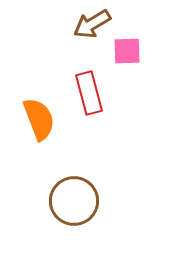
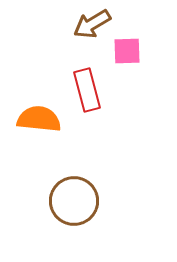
red rectangle: moved 2 px left, 3 px up
orange semicircle: rotated 63 degrees counterclockwise
